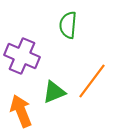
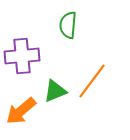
purple cross: rotated 28 degrees counterclockwise
green triangle: moved 1 px right, 1 px up
orange arrow: rotated 108 degrees counterclockwise
